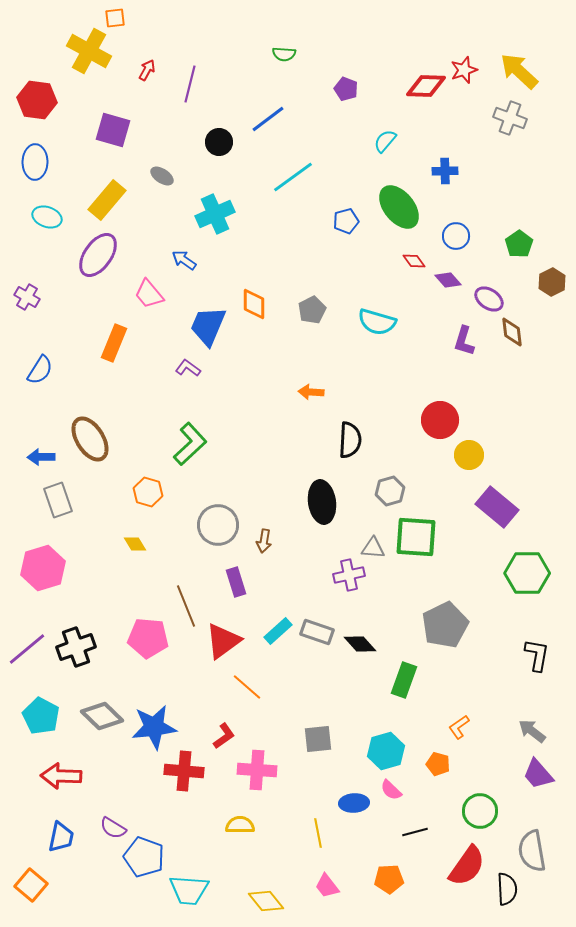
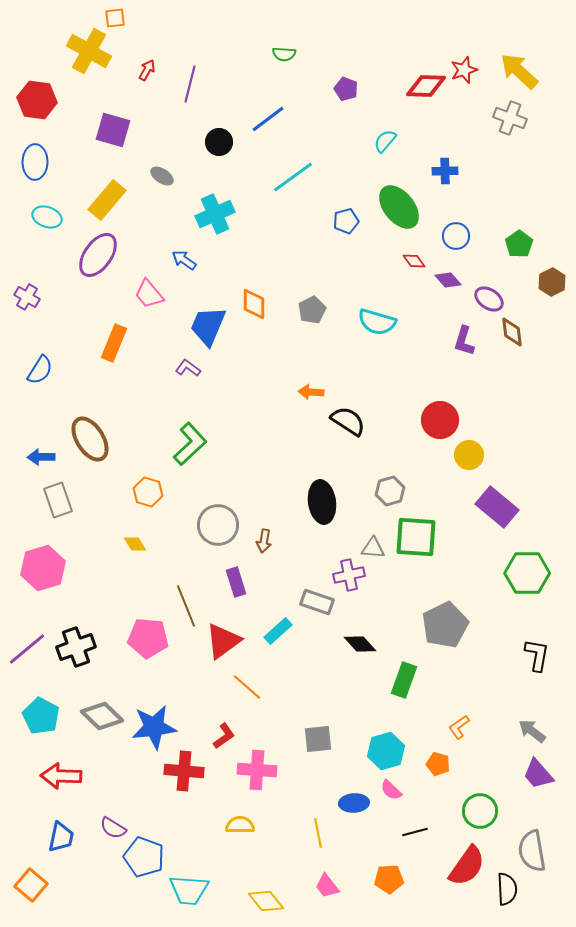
black semicircle at (350, 440): moved 2 px left, 19 px up; rotated 60 degrees counterclockwise
gray rectangle at (317, 632): moved 30 px up
